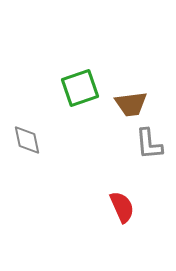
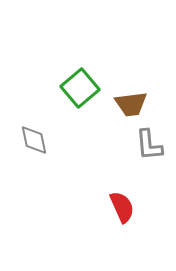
green square: rotated 21 degrees counterclockwise
gray diamond: moved 7 px right
gray L-shape: moved 1 px down
